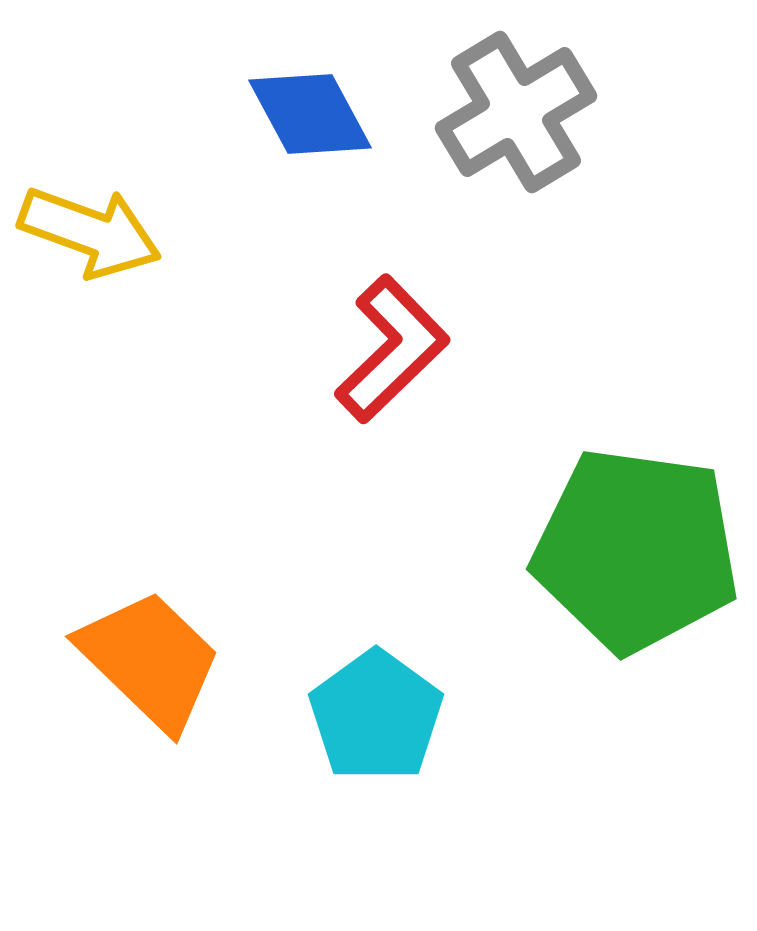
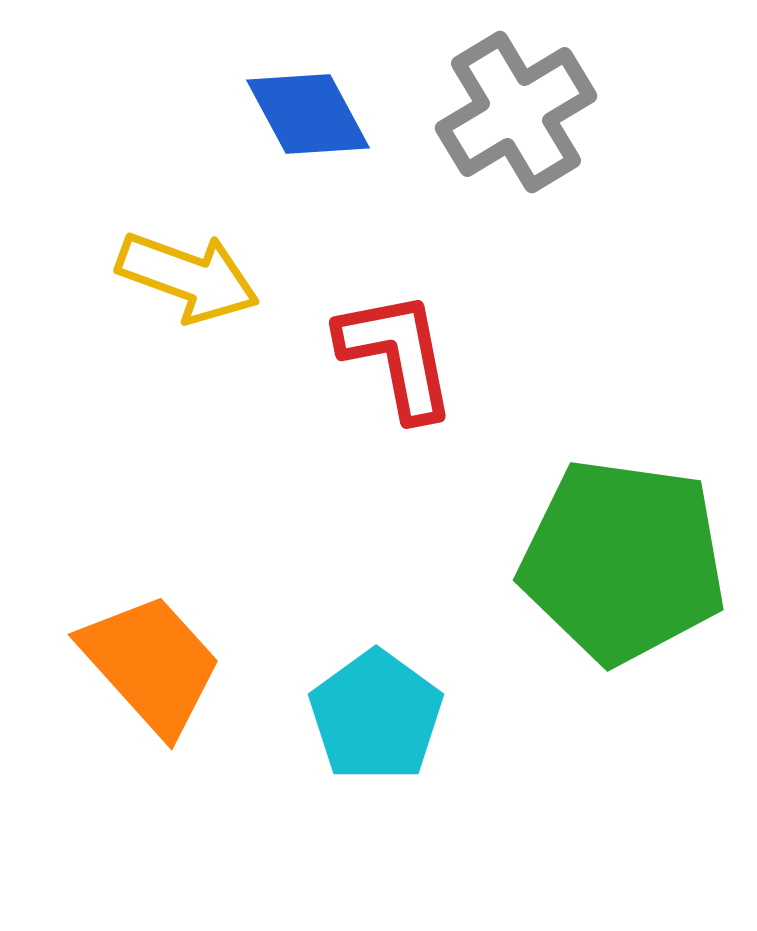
blue diamond: moved 2 px left
yellow arrow: moved 98 px right, 45 px down
red L-shape: moved 5 px right, 6 px down; rotated 57 degrees counterclockwise
green pentagon: moved 13 px left, 11 px down
orange trapezoid: moved 1 px right, 4 px down; rotated 4 degrees clockwise
